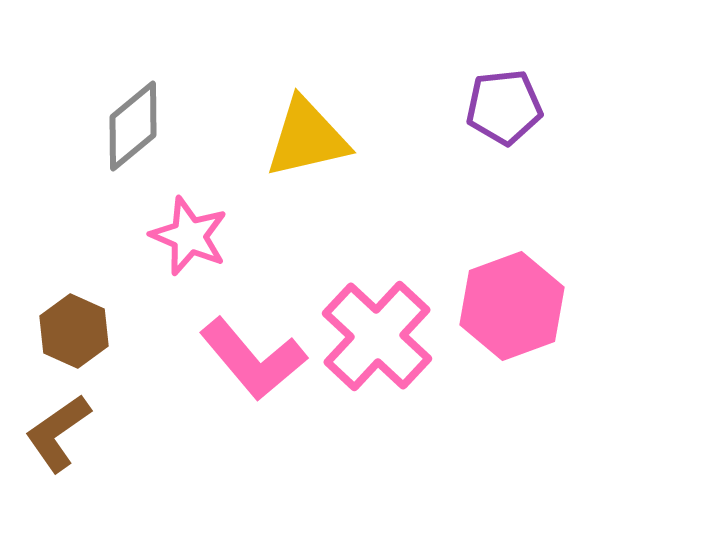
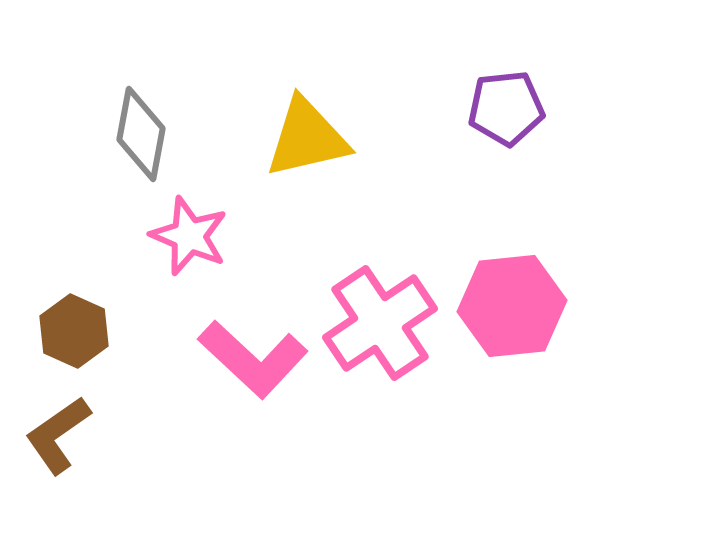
purple pentagon: moved 2 px right, 1 px down
gray diamond: moved 8 px right, 8 px down; rotated 40 degrees counterclockwise
pink hexagon: rotated 14 degrees clockwise
pink cross: moved 3 px right, 13 px up; rotated 13 degrees clockwise
pink L-shape: rotated 7 degrees counterclockwise
brown L-shape: moved 2 px down
